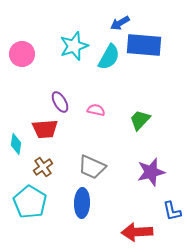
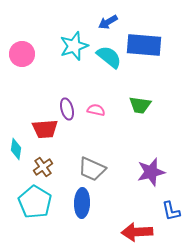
blue arrow: moved 12 px left, 1 px up
cyan semicircle: rotated 80 degrees counterclockwise
purple ellipse: moved 7 px right, 7 px down; rotated 15 degrees clockwise
green trapezoid: moved 15 px up; rotated 125 degrees counterclockwise
cyan diamond: moved 5 px down
gray trapezoid: moved 2 px down
cyan pentagon: moved 5 px right
blue L-shape: moved 1 px left
